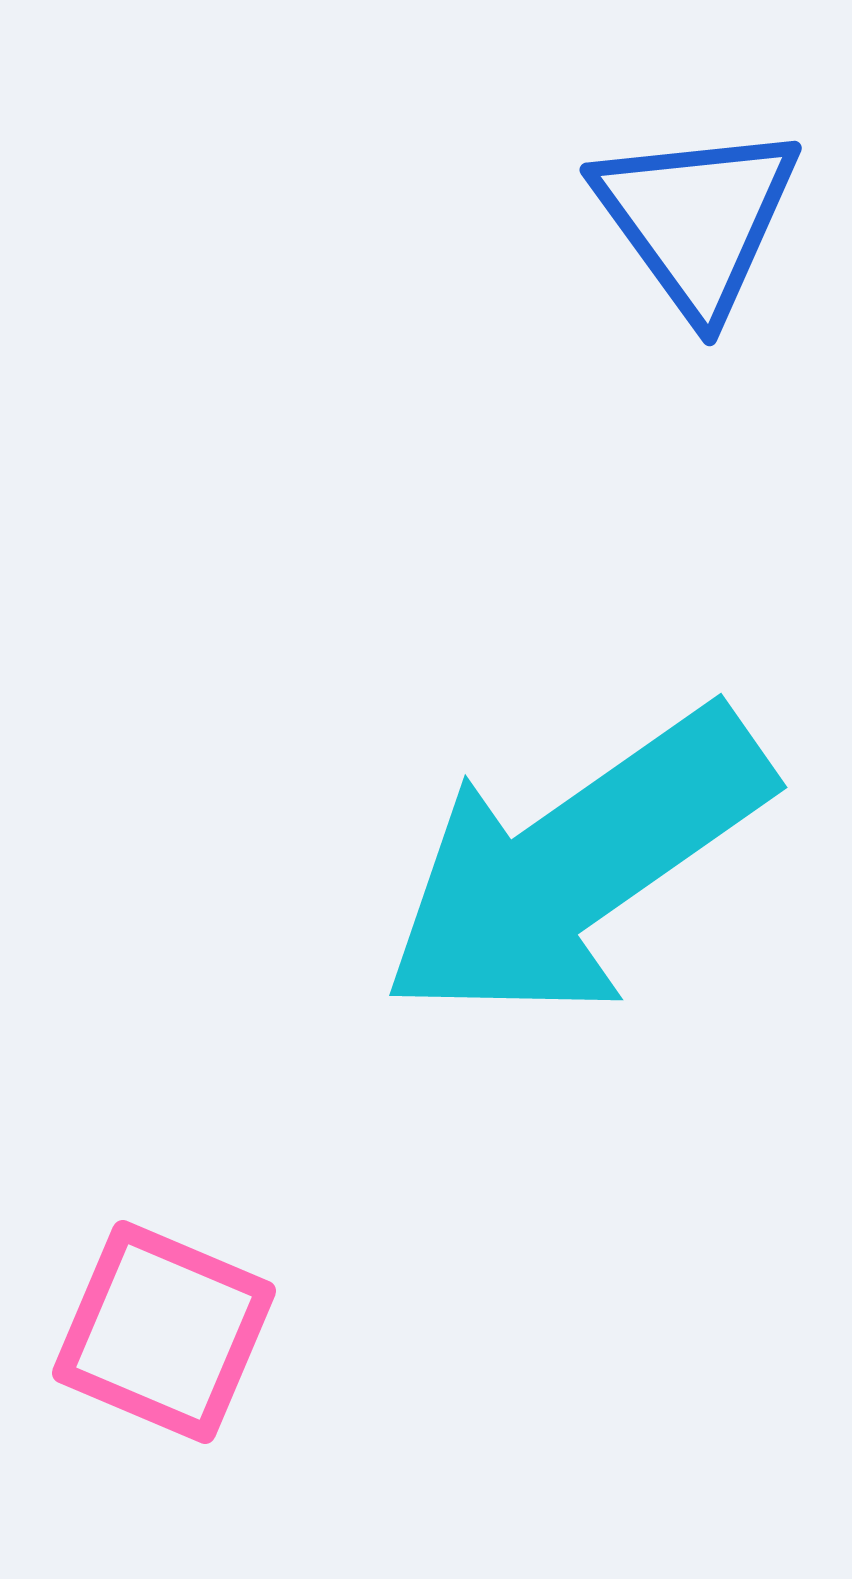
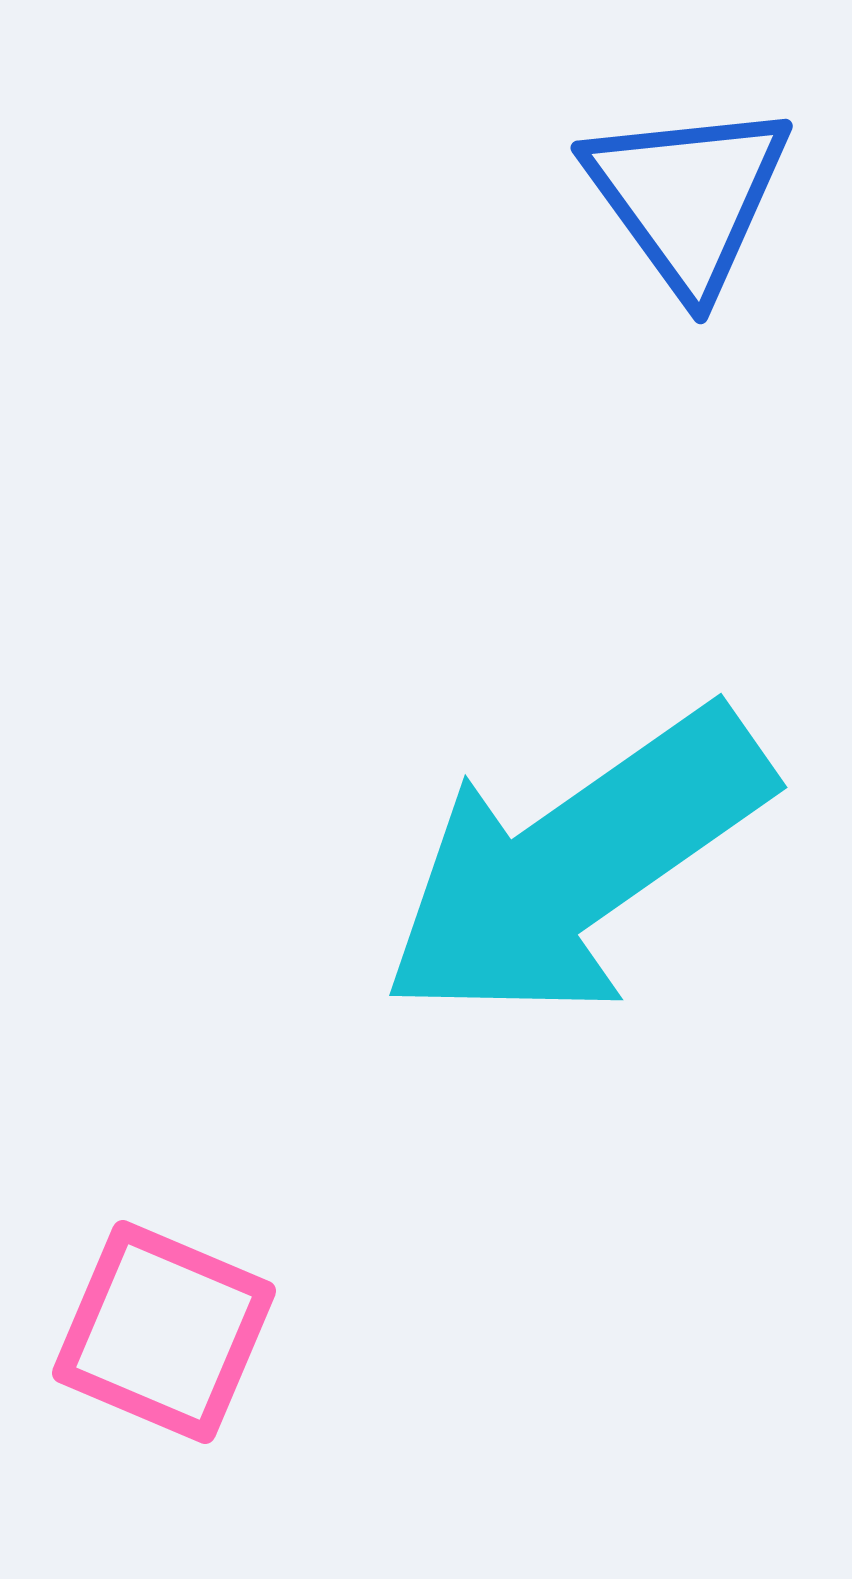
blue triangle: moved 9 px left, 22 px up
